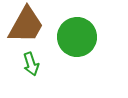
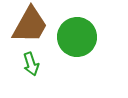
brown trapezoid: moved 4 px right
